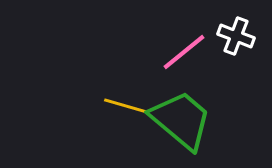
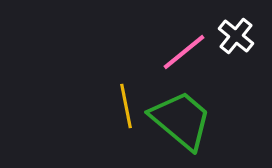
white cross: rotated 18 degrees clockwise
yellow line: rotated 63 degrees clockwise
